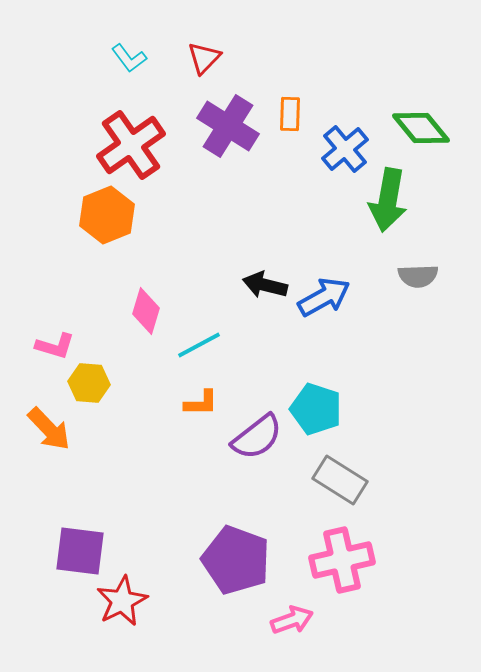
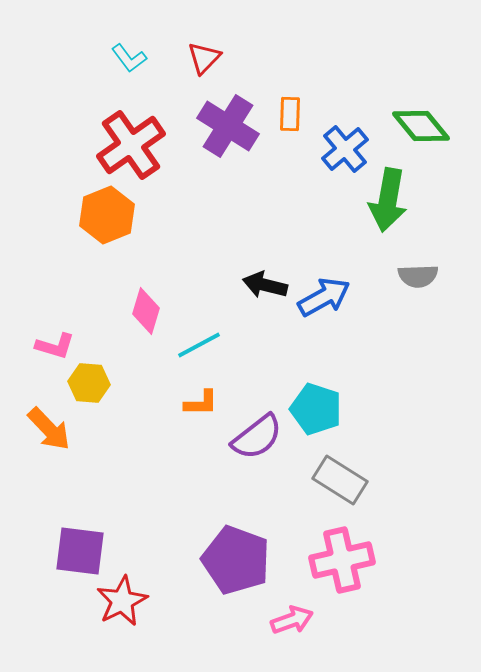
green diamond: moved 2 px up
